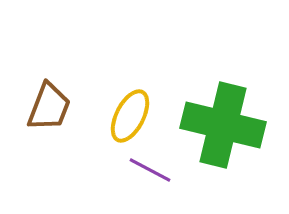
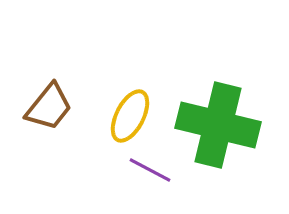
brown trapezoid: rotated 18 degrees clockwise
green cross: moved 5 px left
